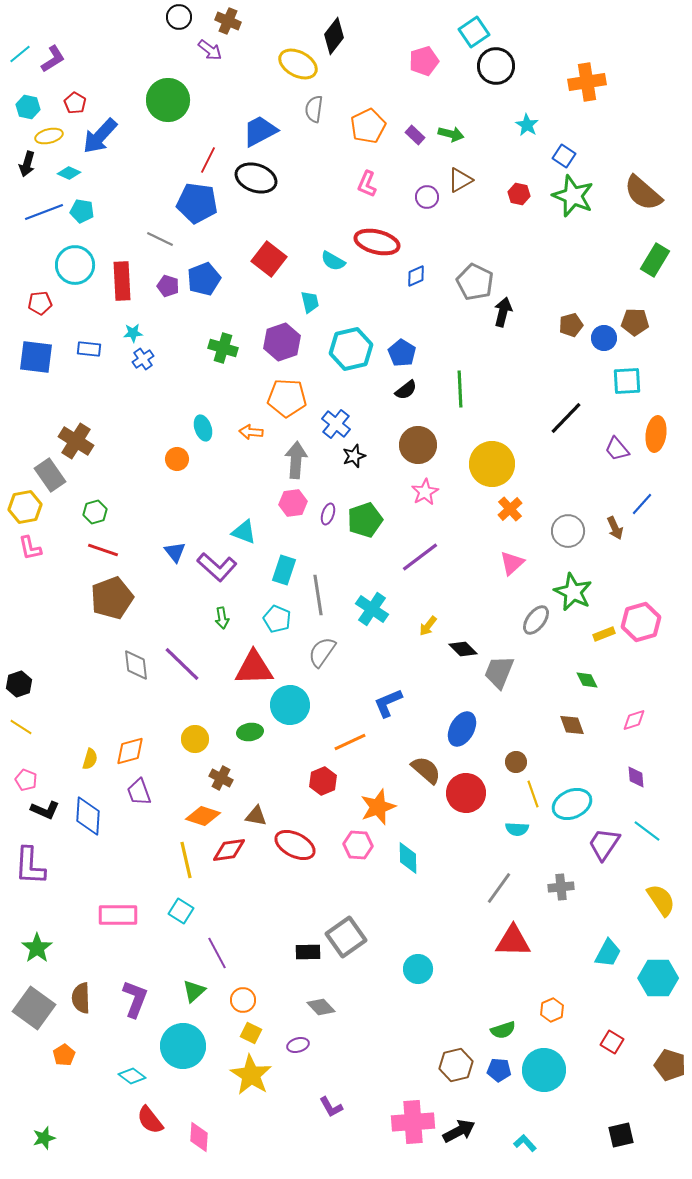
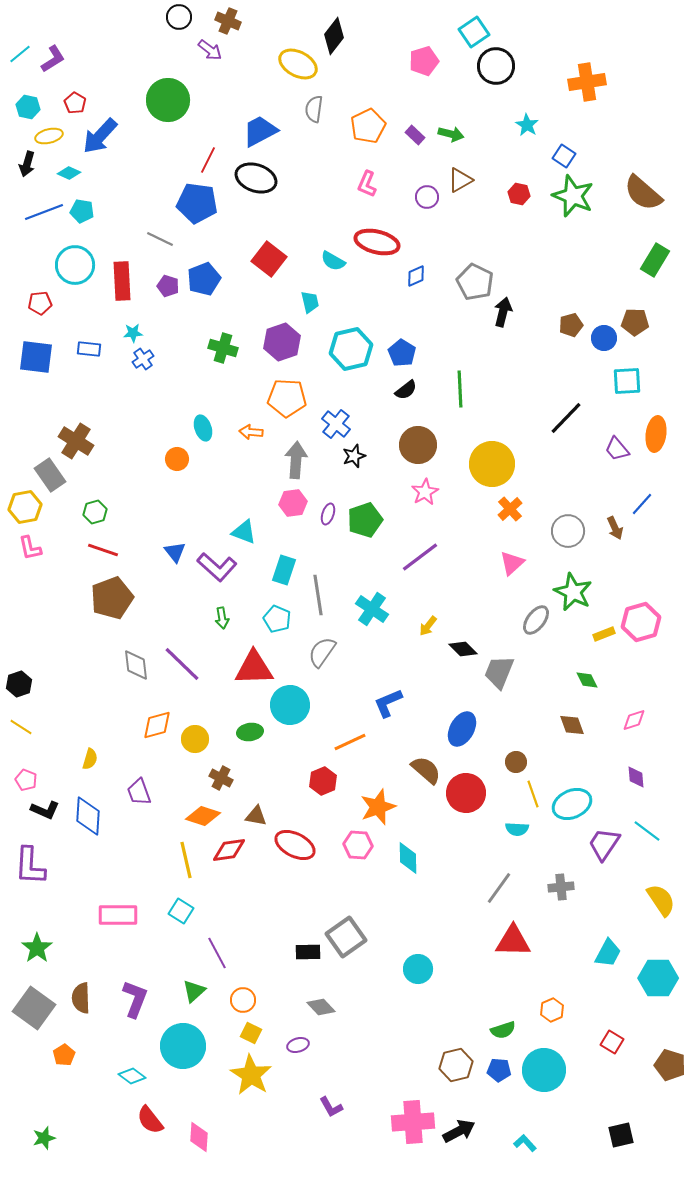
orange diamond at (130, 751): moved 27 px right, 26 px up
